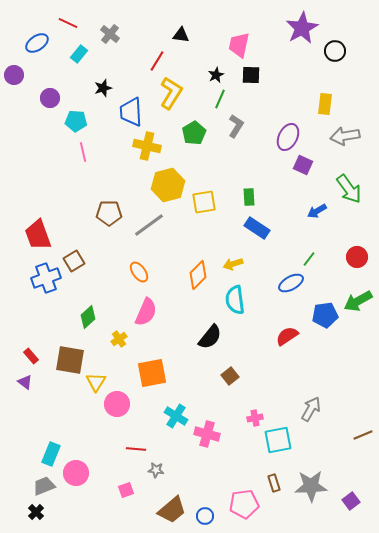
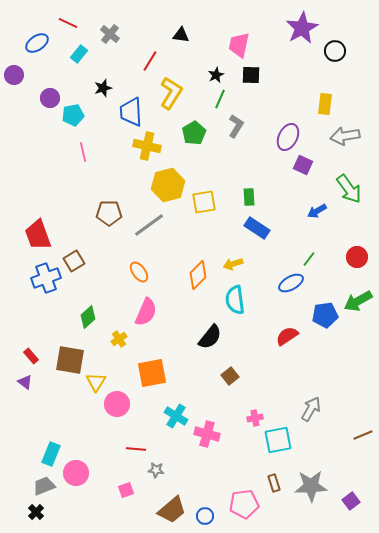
red line at (157, 61): moved 7 px left
cyan pentagon at (76, 121): moved 3 px left, 6 px up; rotated 15 degrees counterclockwise
